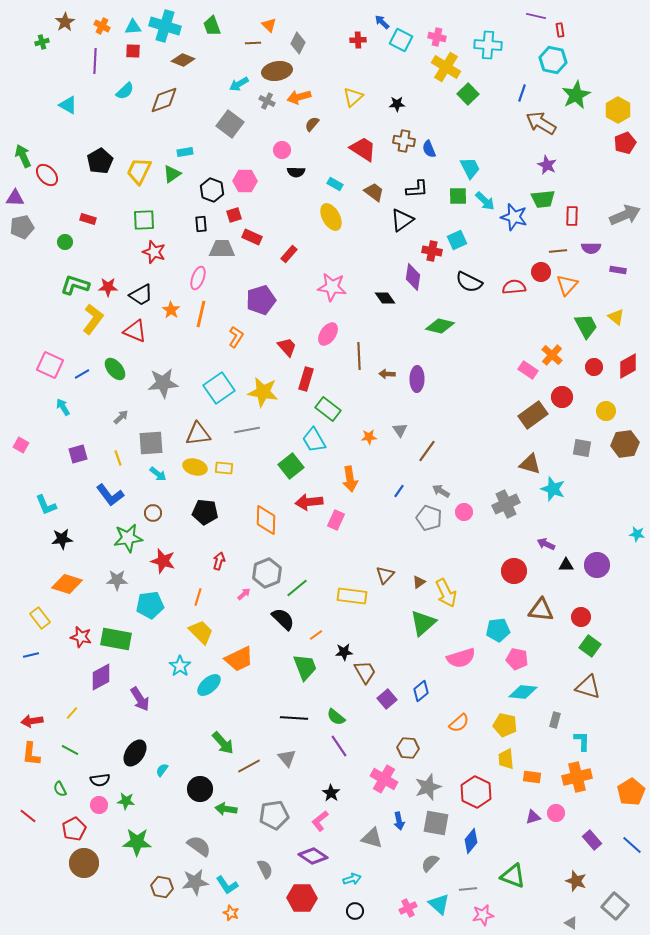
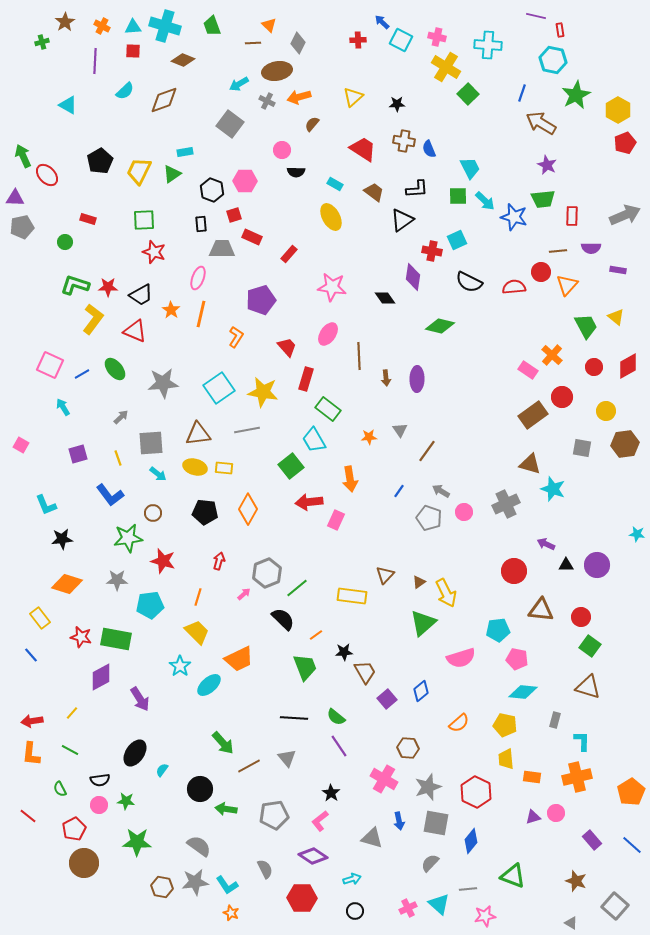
brown arrow at (387, 374): moved 1 px left, 4 px down; rotated 98 degrees counterclockwise
orange diamond at (266, 520): moved 18 px left, 11 px up; rotated 28 degrees clockwise
yellow trapezoid at (201, 632): moved 4 px left
blue line at (31, 655): rotated 63 degrees clockwise
pink star at (483, 915): moved 2 px right, 1 px down
